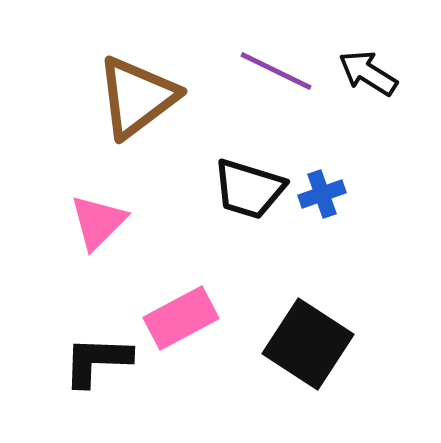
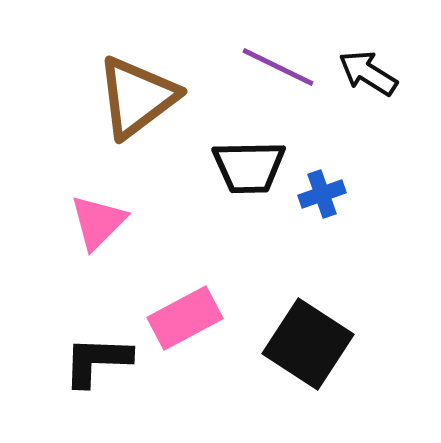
purple line: moved 2 px right, 4 px up
black trapezoid: moved 22 px up; rotated 18 degrees counterclockwise
pink rectangle: moved 4 px right
